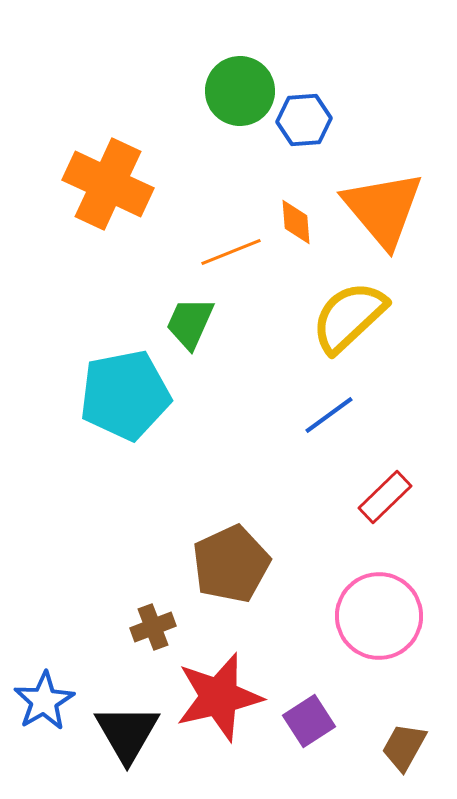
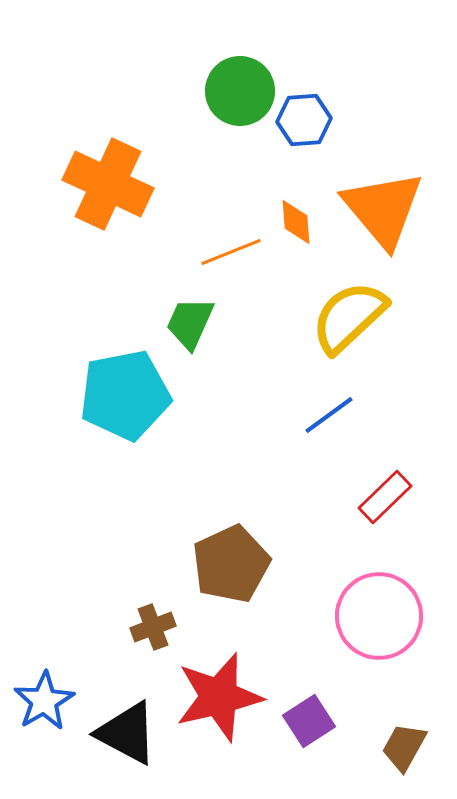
black triangle: rotated 32 degrees counterclockwise
